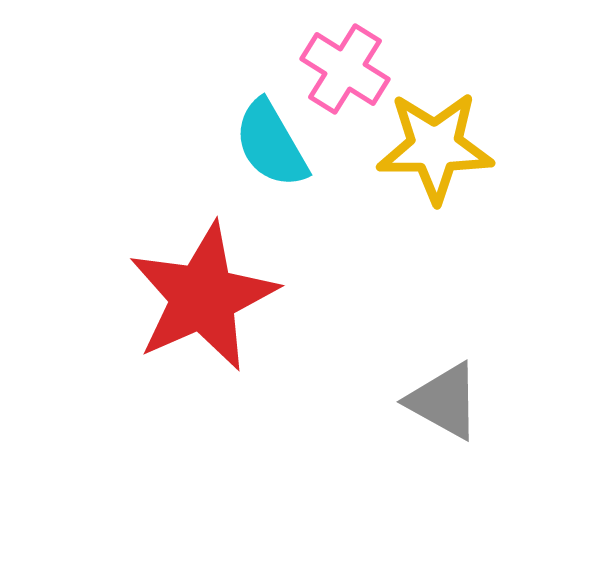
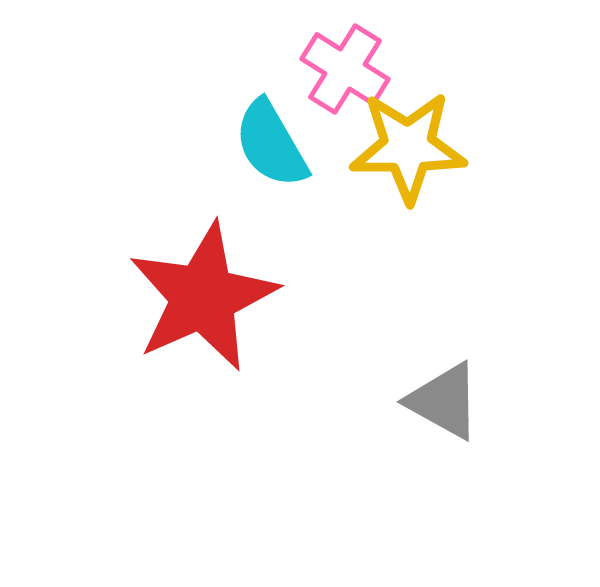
yellow star: moved 27 px left
